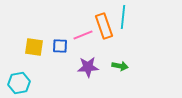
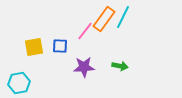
cyan line: rotated 20 degrees clockwise
orange rectangle: moved 7 px up; rotated 55 degrees clockwise
pink line: moved 2 px right, 4 px up; rotated 30 degrees counterclockwise
yellow square: rotated 18 degrees counterclockwise
purple star: moved 4 px left
